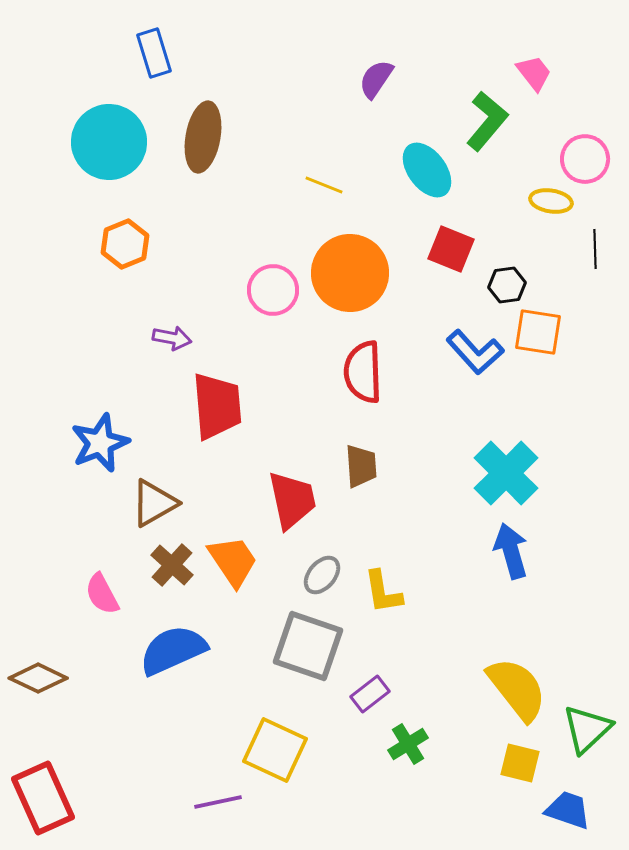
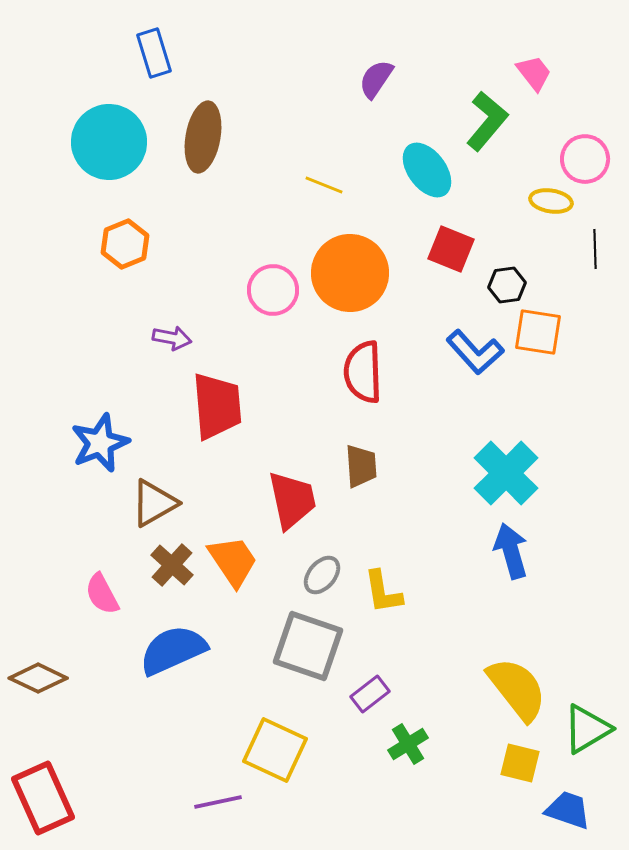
green triangle at (587, 729): rotated 12 degrees clockwise
